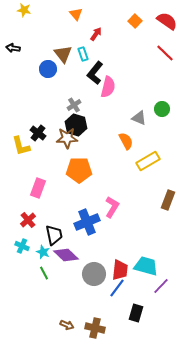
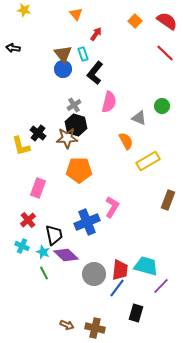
blue circle: moved 15 px right
pink semicircle: moved 1 px right, 15 px down
green circle: moved 3 px up
